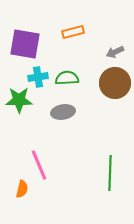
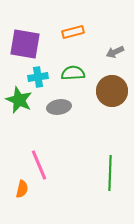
green semicircle: moved 6 px right, 5 px up
brown circle: moved 3 px left, 8 px down
green star: rotated 24 degrees clockwise
gray ellipse: moved 4 px left, 5 px up
